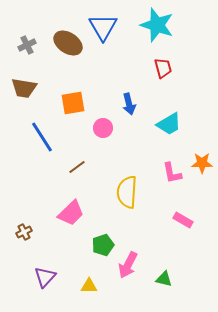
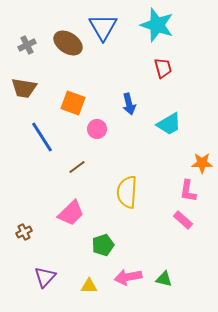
orange square: rotated 30 degrees clockwise
pink circle: moved 6 px left, 1 px down
pink L-shape: moved 16 px right, 18 px down; rotated 20 degrees clockwise
pink rectangle: rotated 12 degrees clockwise
pink arrow: moved 12 px down; rotated 52 degrees clockwise
